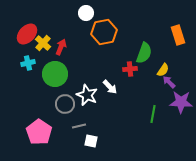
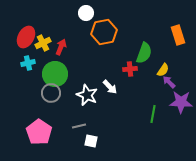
red ellipse: moved 1 px left, 3 px down; rotated 15 degrees counterclockwise
yellow cross: rotated 21 degrees clockwise
gray circle: moved 14 px left, 11 px up
